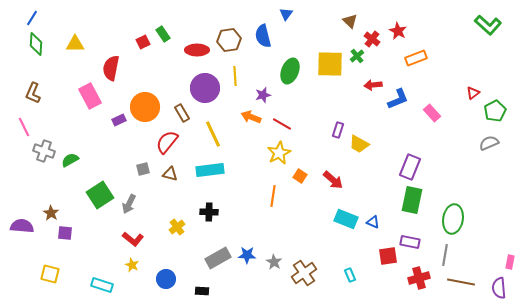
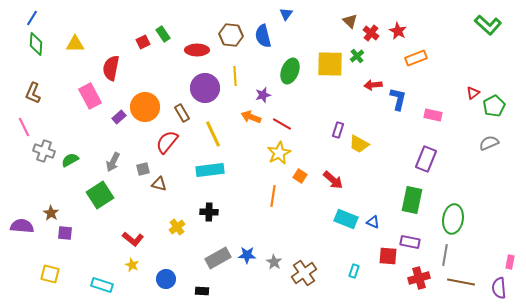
red cross at (372, 39): moved 1 px left, 6 px up
brown hexagon at (229, 40): moved 2 px right, 5 px up; rotated 15 degrees clockwise
blue L-shape at (398, 99): rotated 55 degrees counterclockwise
green pentagon at (495, 111): moved 1 px left, 5 px up
pink rectangle at (432, 113): moved 1 px right, 2 px down; rotated 36 degrees counterclockwise
purple rectangle at (119, 120): moved 3 px up; rotated 16 degrees counterclockwise
purple rectangle at (410, 167): moved 16 px right, 8 px up
brown triangle at (170, 174): moved 11 px left, 10 px down
gray arrow at (129, 204): moved 16 px left, 42 px up
red square at (388, 256): rotated 12 degrees clockwise
cyan rectangle at (350, 275): moved 4 px right, 4 px up; rotated 40 degrees clockwise
